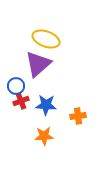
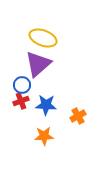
yellow ellipse: moved 3 px left, 1 px up
blue circle: moved 6 px right, 1 px up
orange cross: rotated 21 degrees counterclockwise
